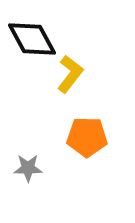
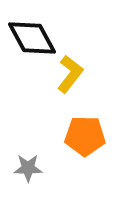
black diamond: moved 1 px up
orange pentagon: moved 2 px left, 1 px up
